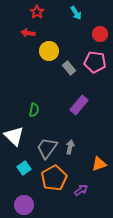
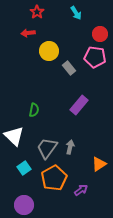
red arrow: rotated 16 degrees counterclockwise
pink pentagon: moved 5 px up
orange triangle: rotated 14 degrees counterclockwise
